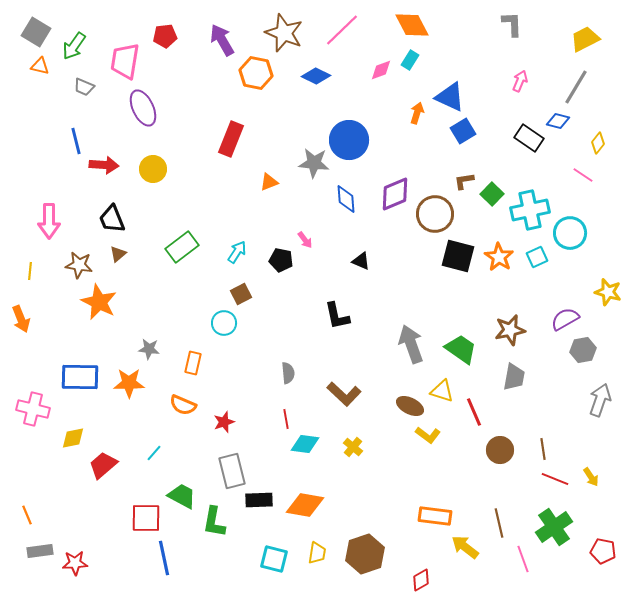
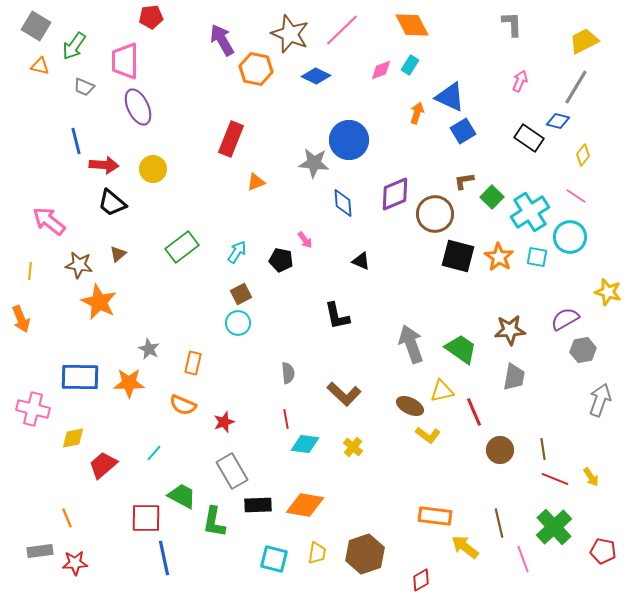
gray square at (36, 32): moved 6 px up
brown star at (284, 33): moved 6 px right, 1 px down
red pentagon at (165, 36): moved 14 px left, 19 px up
yellow trapezoid at (585, 39): moved 1 px left, 2 px down
cyan rectangle at (410, 60): moved 5 px down
pink trapezoid at (125, 61): rotated 9 degrees counterclockwise
orange hexagon at (256, 73): moved 4 px up
purple ellipse at (143, 108): moved 5 px left, 1 px up
yellow diamond at (598, 143): moved 15 px left, 12 px down
pink line at (583, 175): moved 7 px left, 21 px down
orange triangle at (269, 182): moved 13 px left
green square at (492, 194): moved 3 px down
blue diamond at (346, 199): moved 3 px left, 4 px down
cyan cross at (530, 210): moved 2 px down; rotated 21 degrees counterclockwise
black trapezoid at (112, 219): moved 16 px up; rotated 28 degrees counterclockwise
pink arrow at (49, 221): rotated 128 degrees clockwise
cyan circle at (570, 233): moved 4 px down
cyan square at (537, 257): rotated 35 degrees clockwise
cyan circle at (224, 323): moved 14 px right
brown star at (510, 330): rotated 8 degrees clockwise
gray star at (149, 349): rotated 20 degrees clockwise
yellow triangle at (442, 391): rotated 30 degrees counterclockwise
gray rectangle at (232, 471): rotated 16 degrees counterclockwise
black rectangle at (259, 500): moved 1 px left, 5 px down
orange line at (27, 515): moved 40 px right, 3 px down
green cross at (554, 527): rotated 9 degrees counterclockwise
